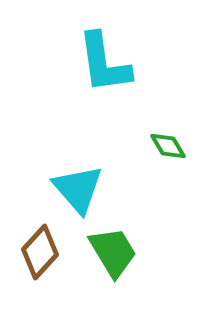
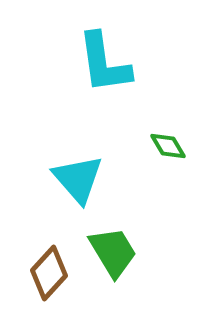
cyan triangle: moved 10 px up
brown diamond: moved 9 px right, 21 px down
